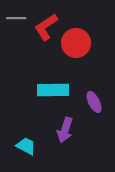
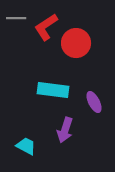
cyan rectangle: rotated 8 degrees clockwise
